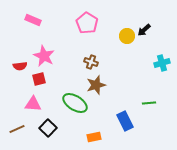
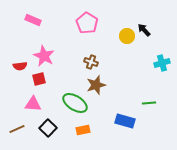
black arrow: rotated 88 degrees clockwise
blue rectangle: rotated 48 degrees counterclockwise
orange rectangle: moved 11 px left, 7 px up
